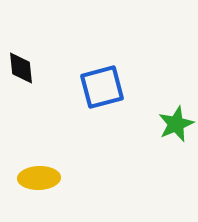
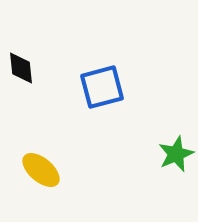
green star: moved 30 px down
yellow ellipse: moved 2 px right, 8 px up; rotated 42 degrees clockwise
